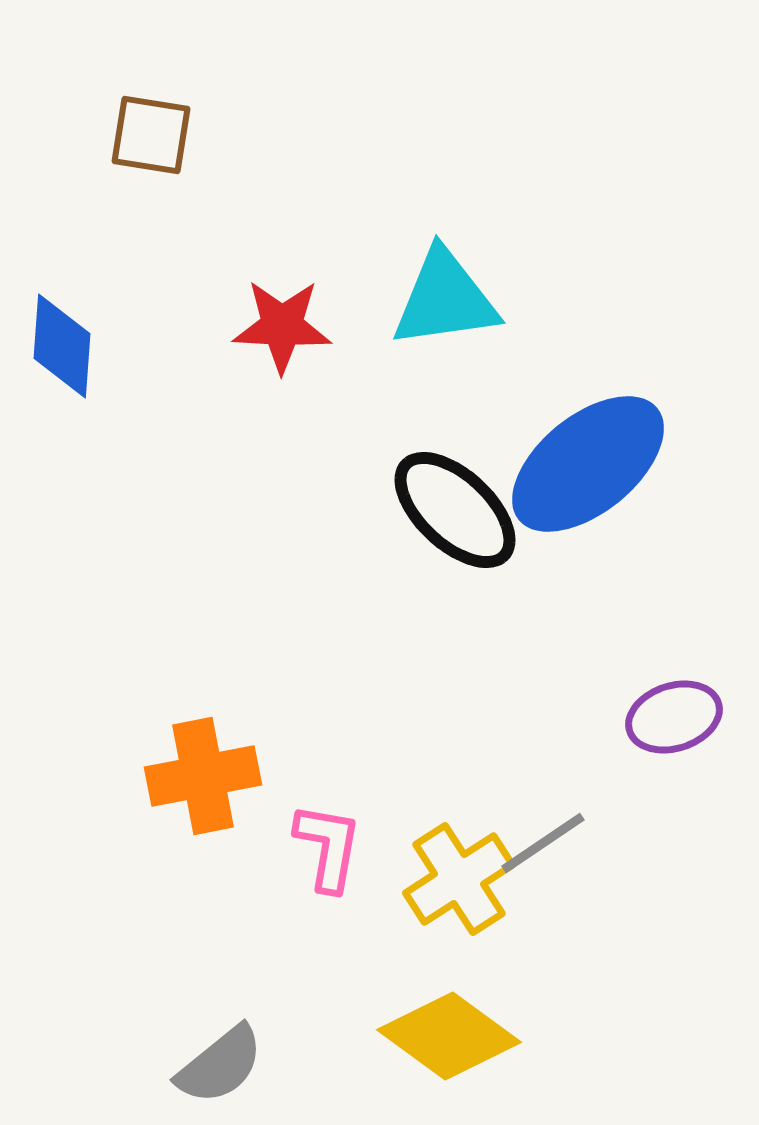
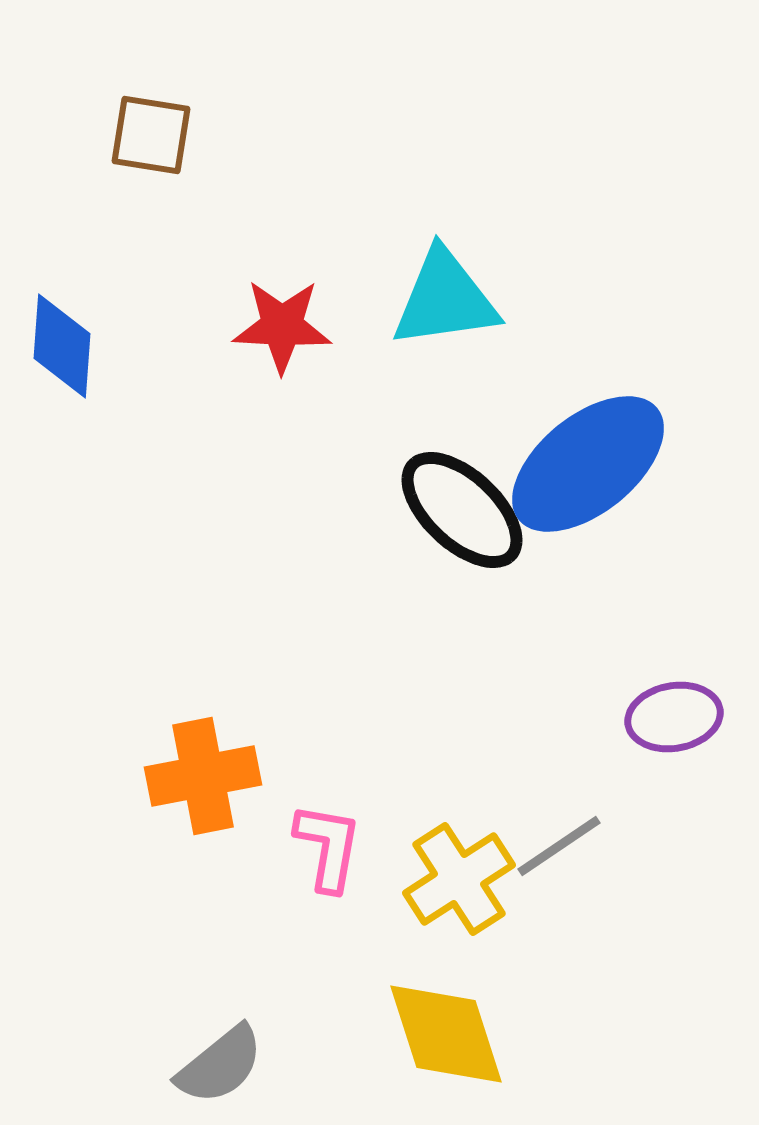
black ellipse: moved 7 px right
purple ellipse: rotated 8 degrees clockwise
gray line: moved 16 px right, 3 px down
yellow diamond: moved 3 px left, 2 px up; rotated 36 degrees clockwise
